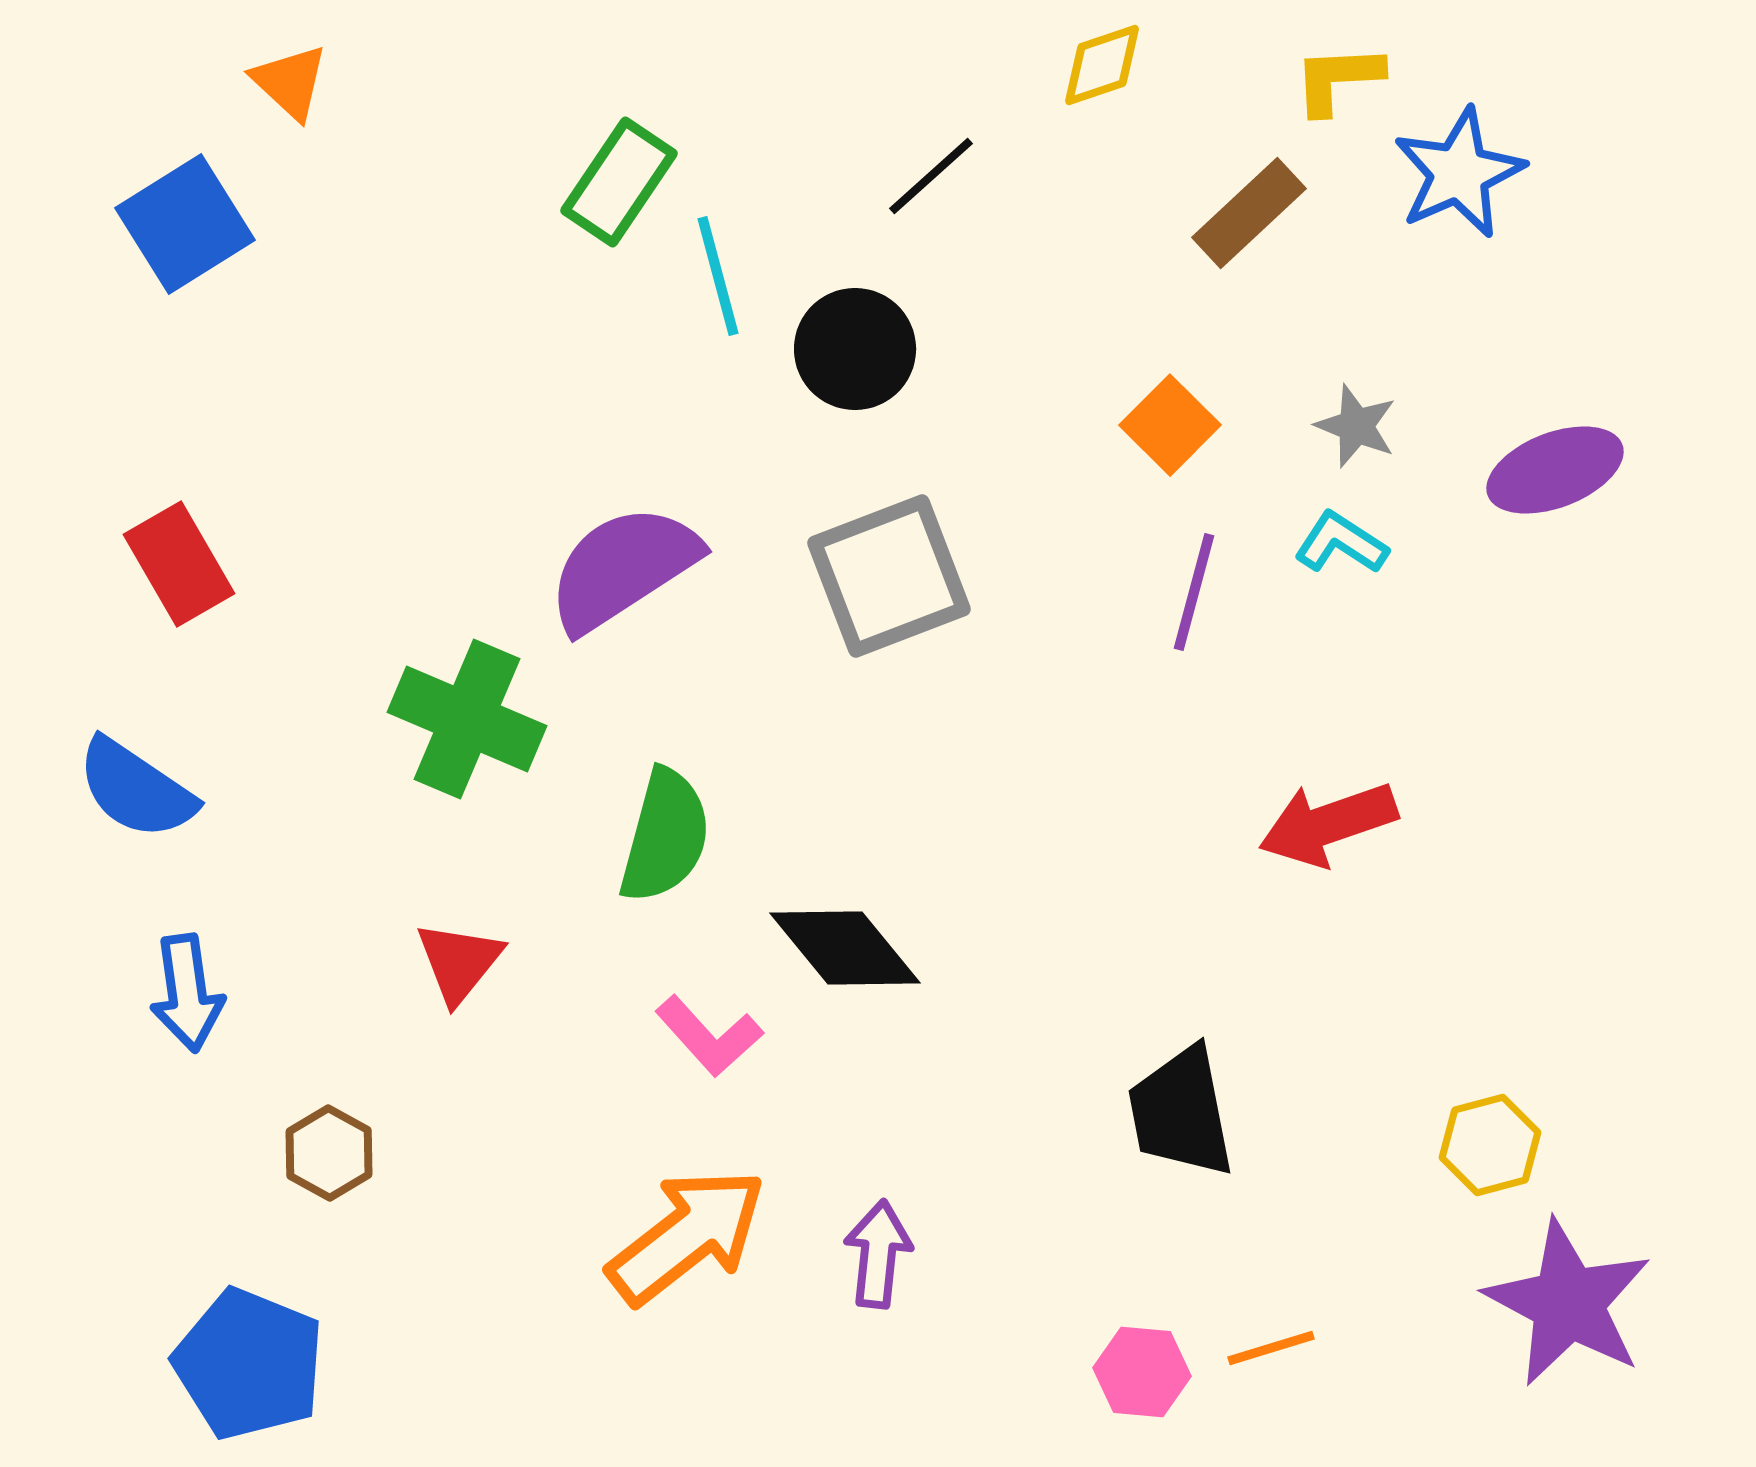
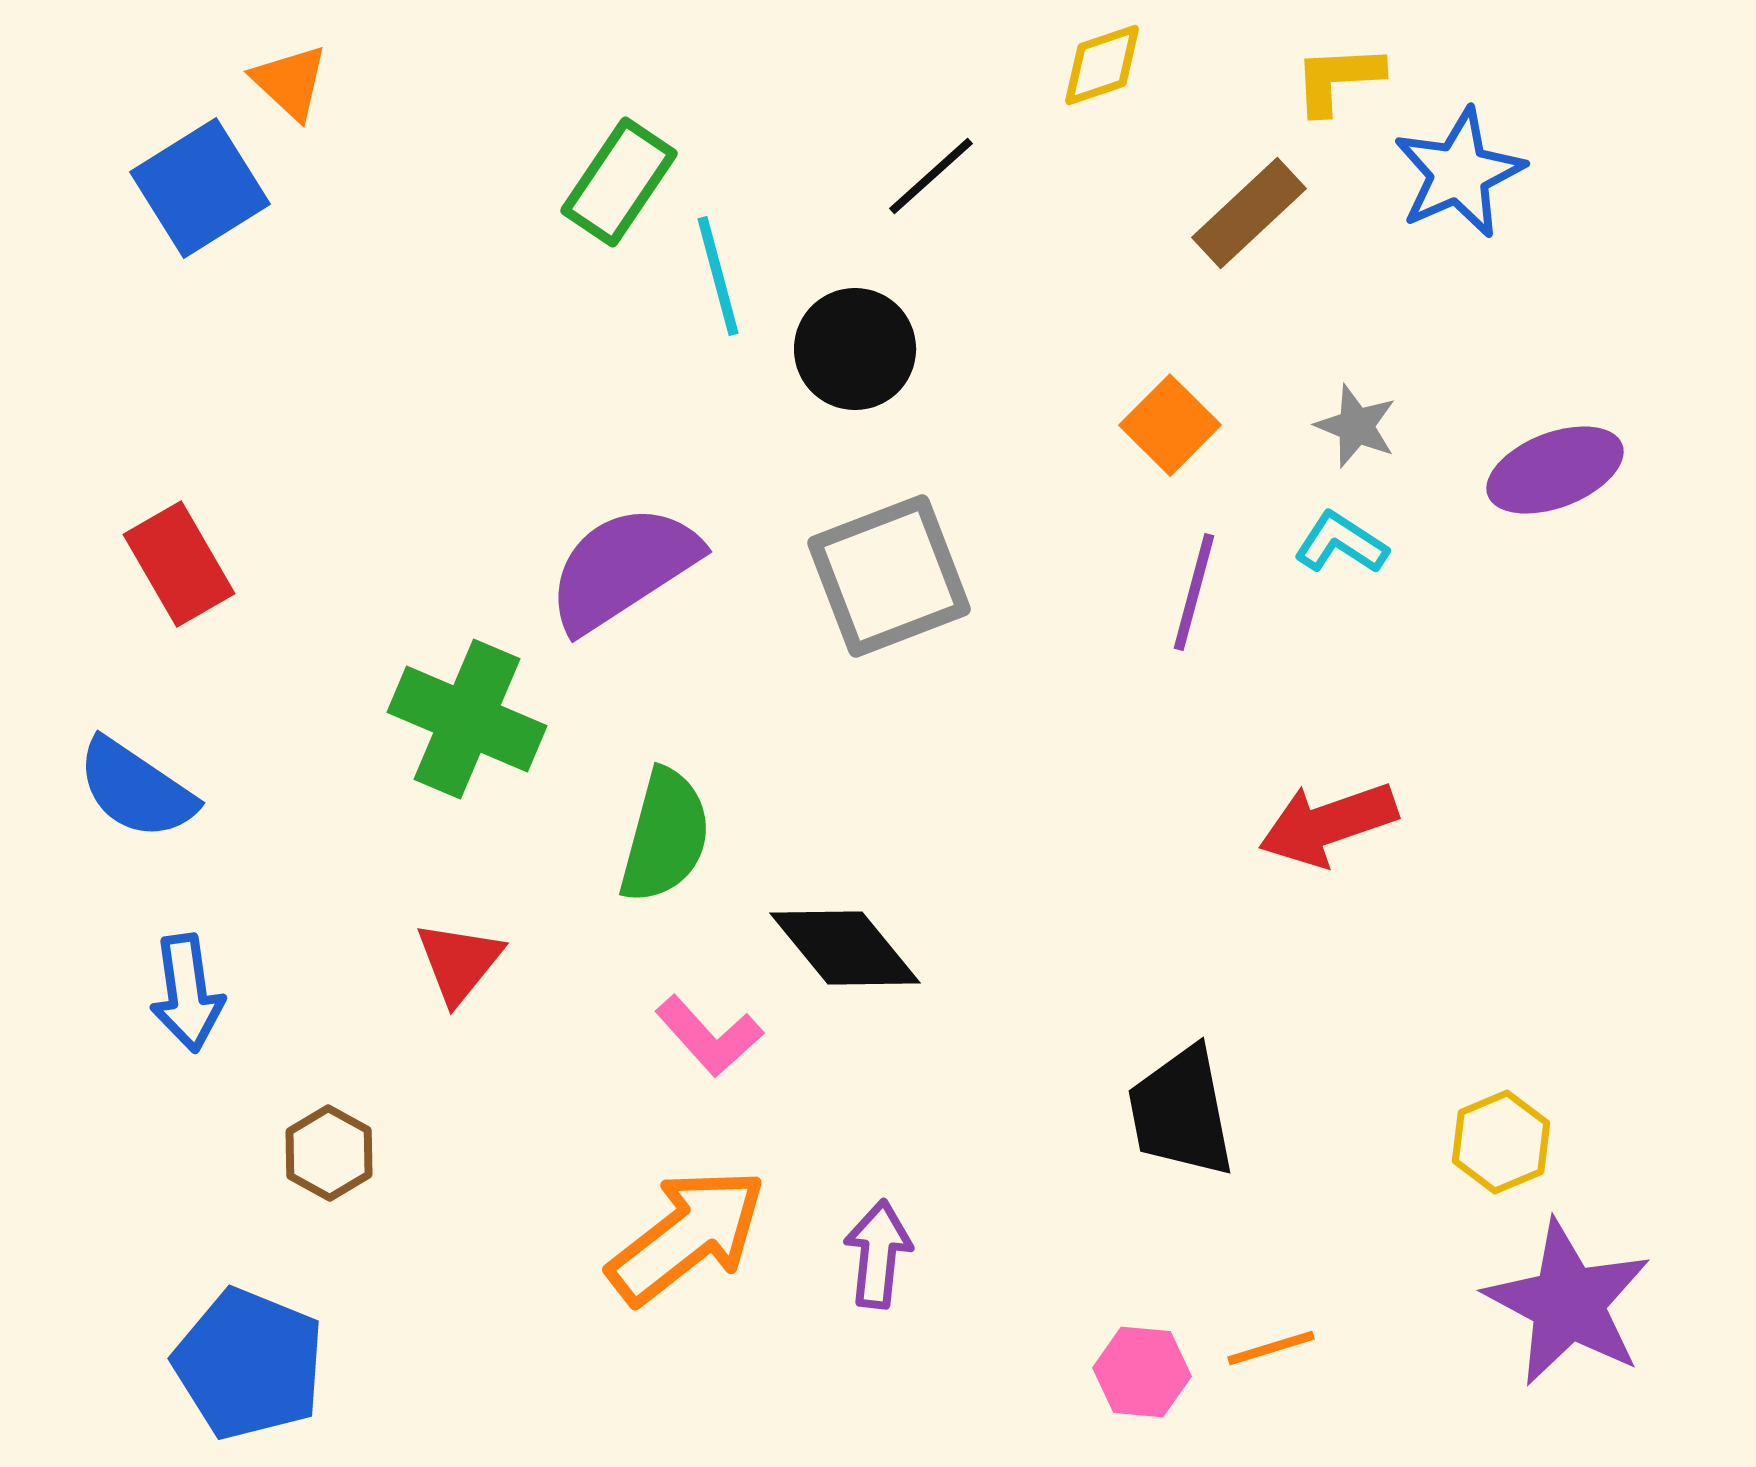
blue square: moved 15 px right, 36 px up
yellow hexagon: moved 11 px right, 3 px up; rotated 8 degrees counterclockwise
